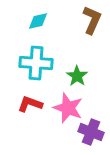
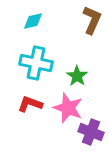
cyan diamond: moved 5 px left
cyan cross: rotated 8 degrees clockwise
